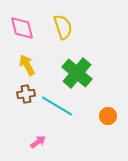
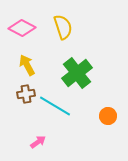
pink diamond: rotated 48 degrees counterclockwise
green cross: rotated 12 degrees clockwise
cyan line: moved 2 px left
